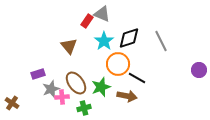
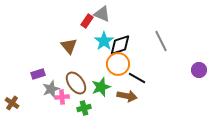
black diamond: moved 9 px left, 7 px down
